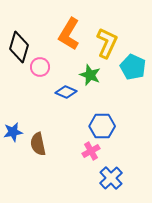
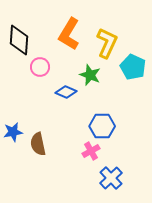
black diamond: moved 7 px up; rotated 12 degrees counterclockwise
